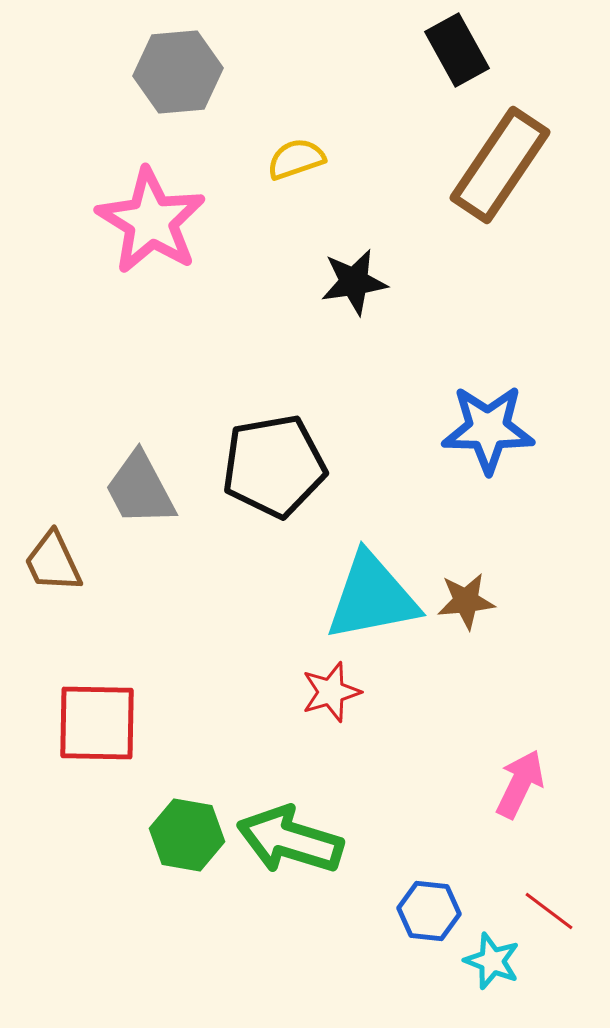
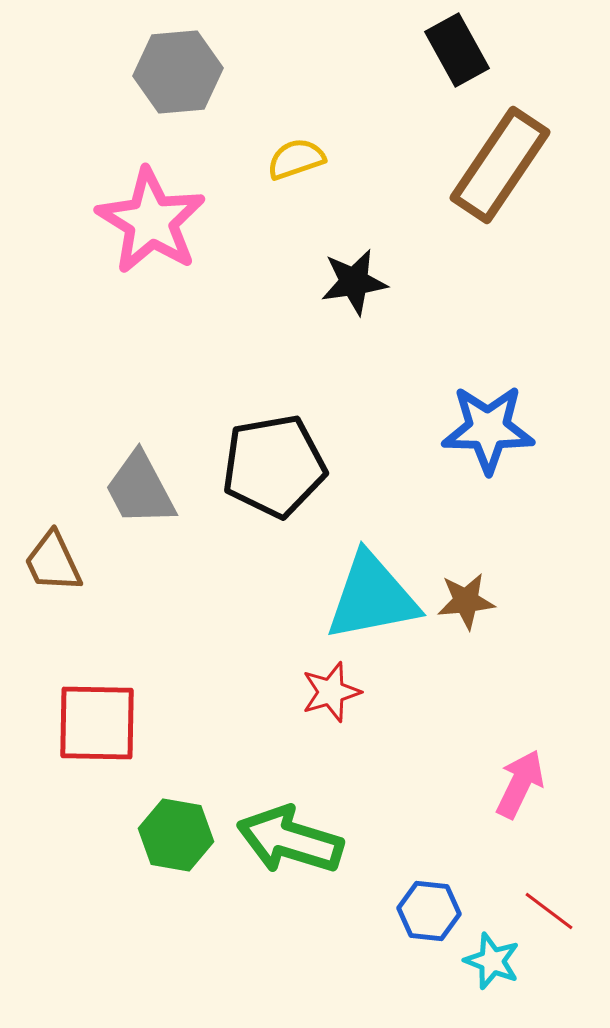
green hexagon: moved 11 px left
